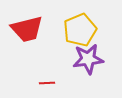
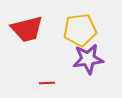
yellow pentagon: rotated 16 degrees clockwise
